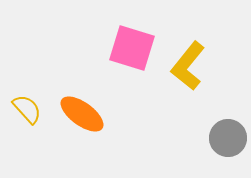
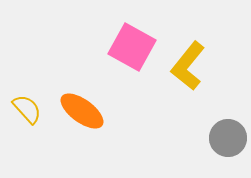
pink square: moved 1 px up; rotated 12 degrees clockwise
orange ellipse: moved 3 px up
